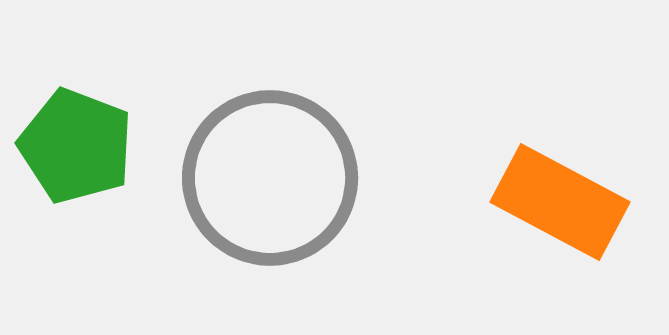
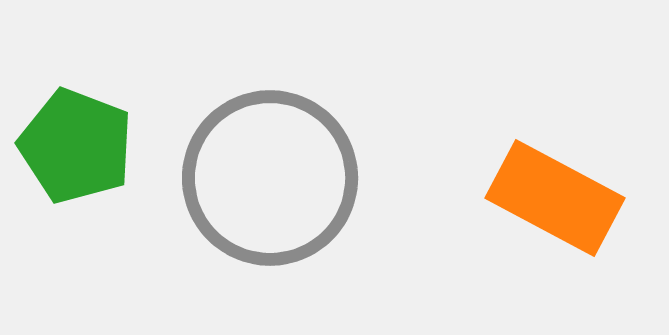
orange rectangle: moved 5 px left, 4 px up
